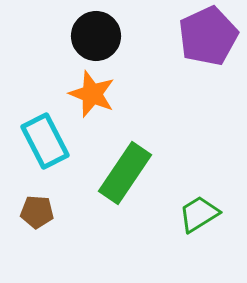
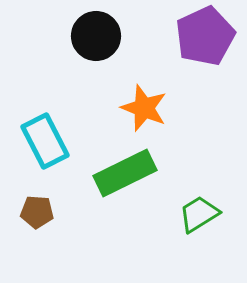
purple pentagon: moved 3 px left
orange star: moved 52 px right, 14 px down
green rectangle: rotated 30 degrees clockwise
